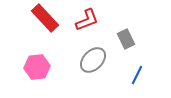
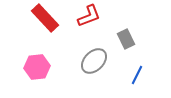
red L-shape: moved 2 px right, 4 px up
gray ellipse: moved 1 px right, 1 px down
